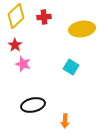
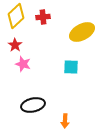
red cross: moved 1 px left
yellow ellipse: moved 3 px down; rotated 20 degrees counterclockwise
cyan square: rotated 28 degrees counterclockwise
